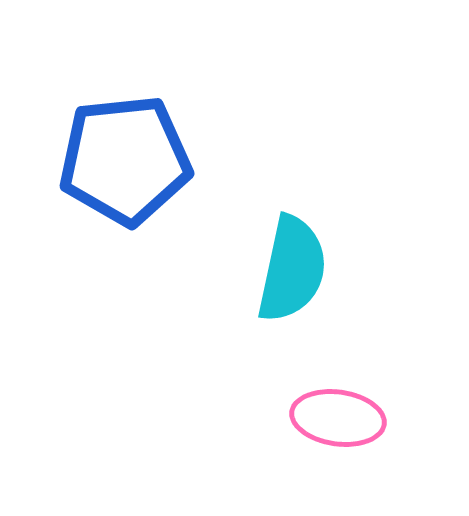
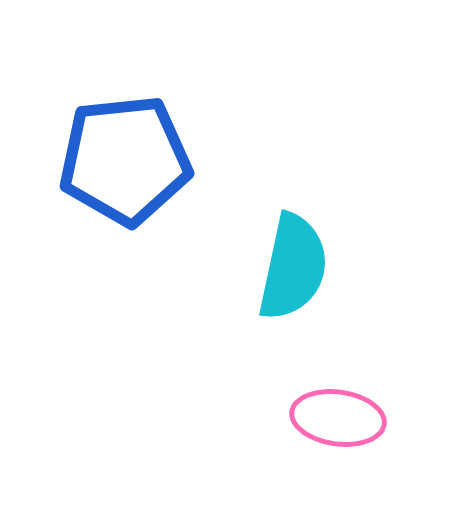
cyan semicircle: moved 1 px right, 2 px up
